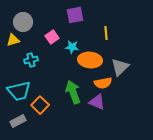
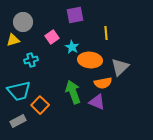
cyan star: rotated 24 degrees clockwise
